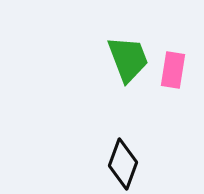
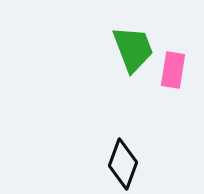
green trapezoid: moved 5 px right, 10 px up
